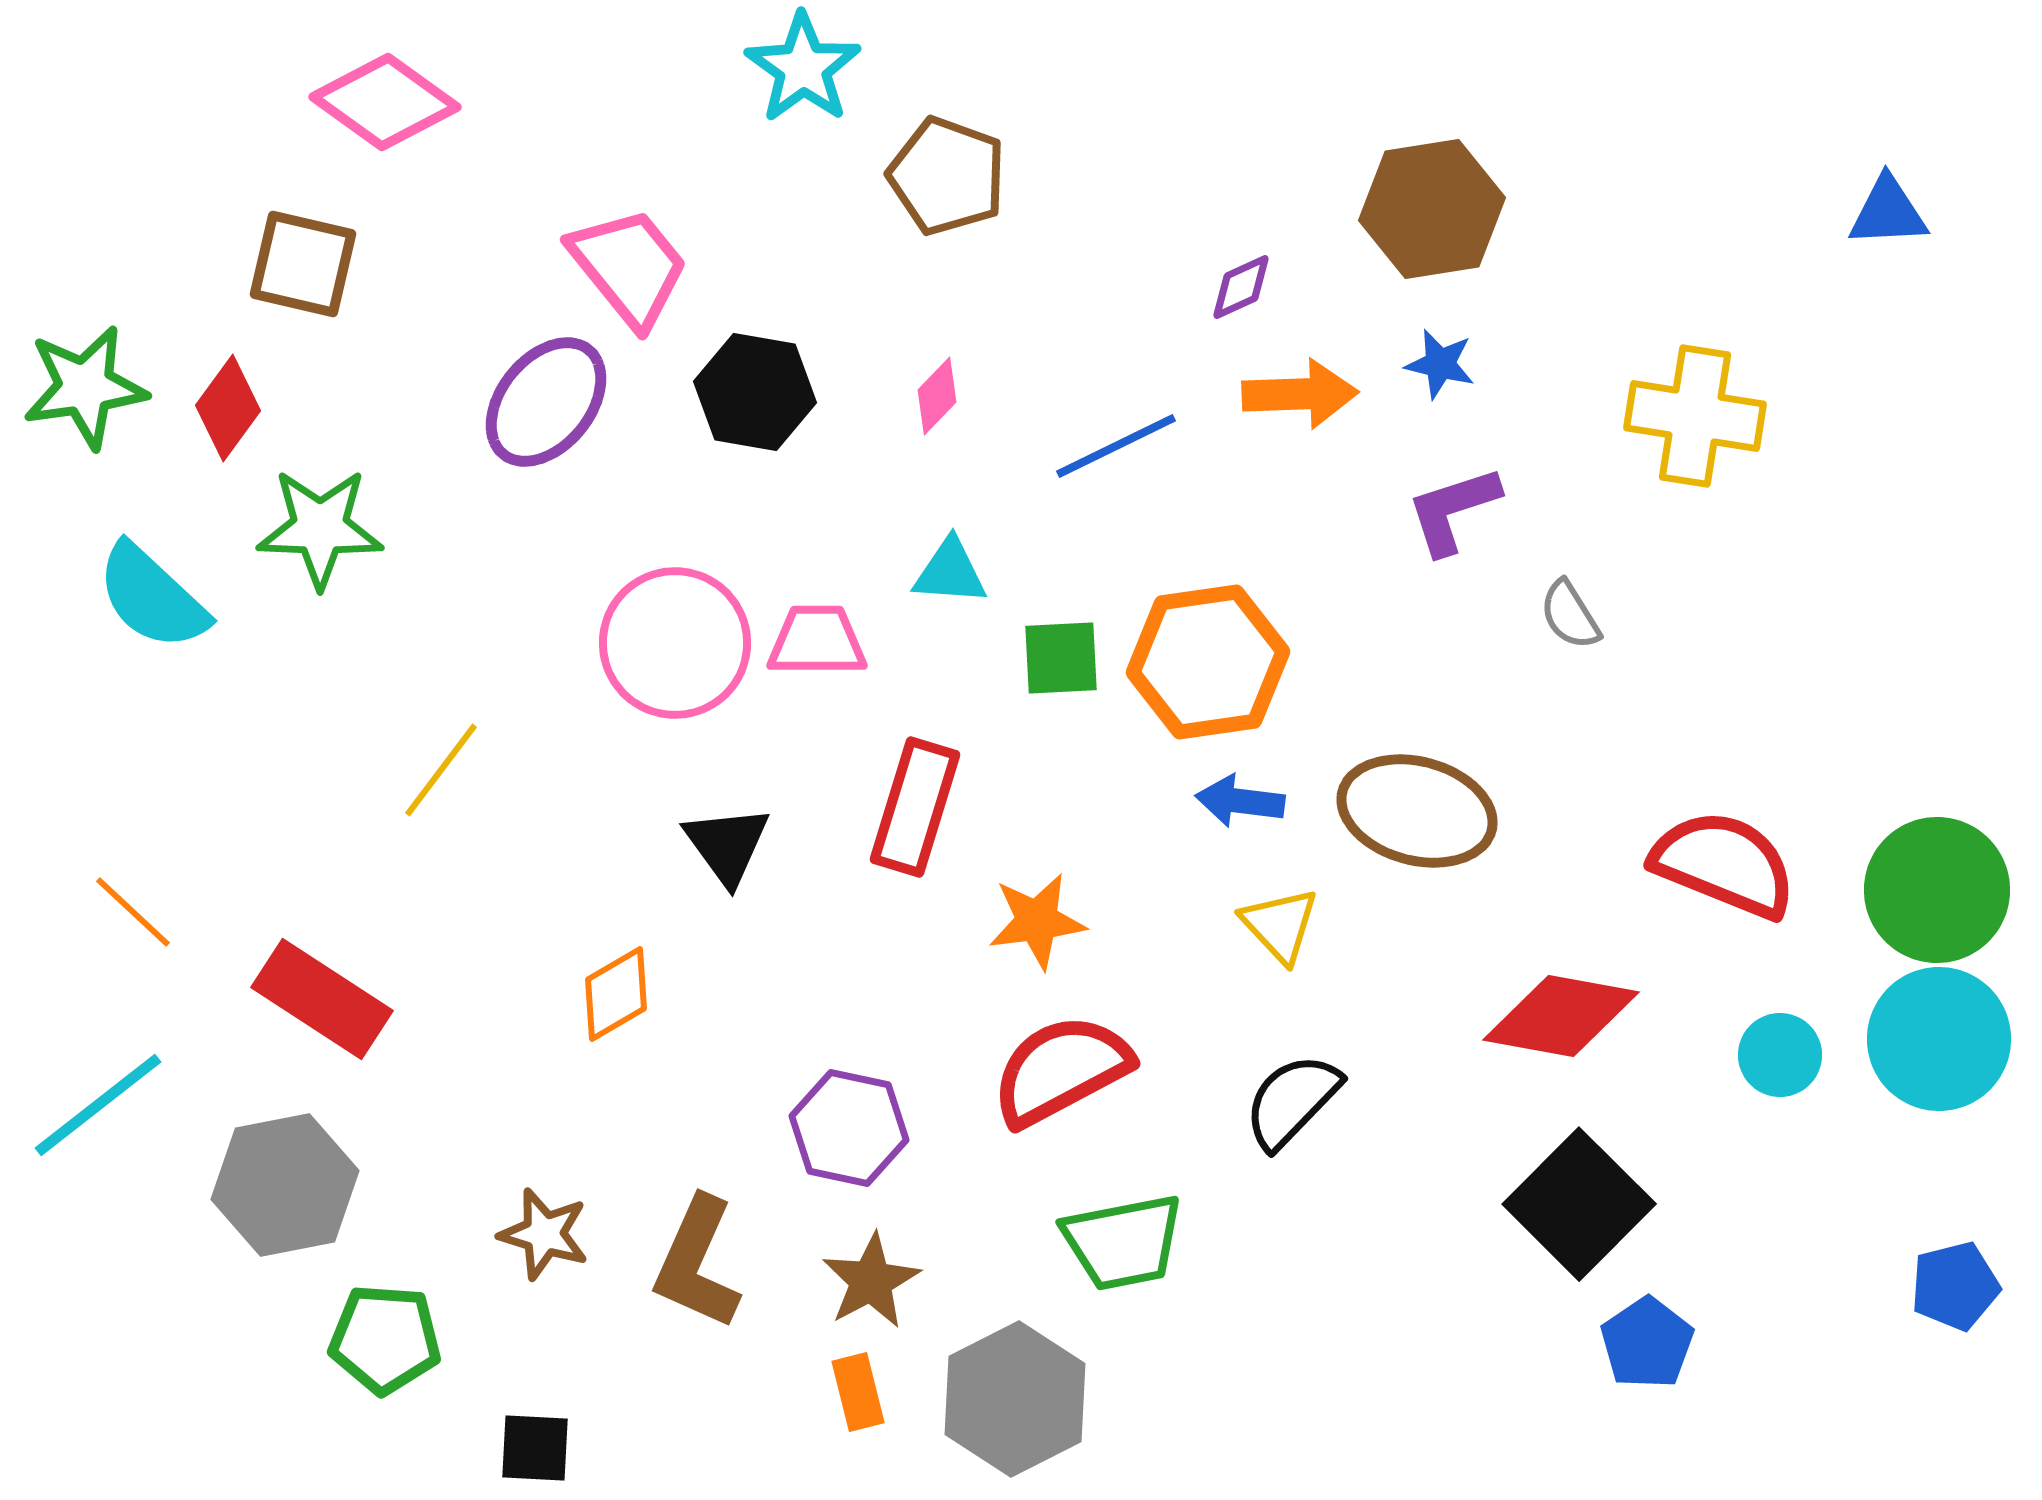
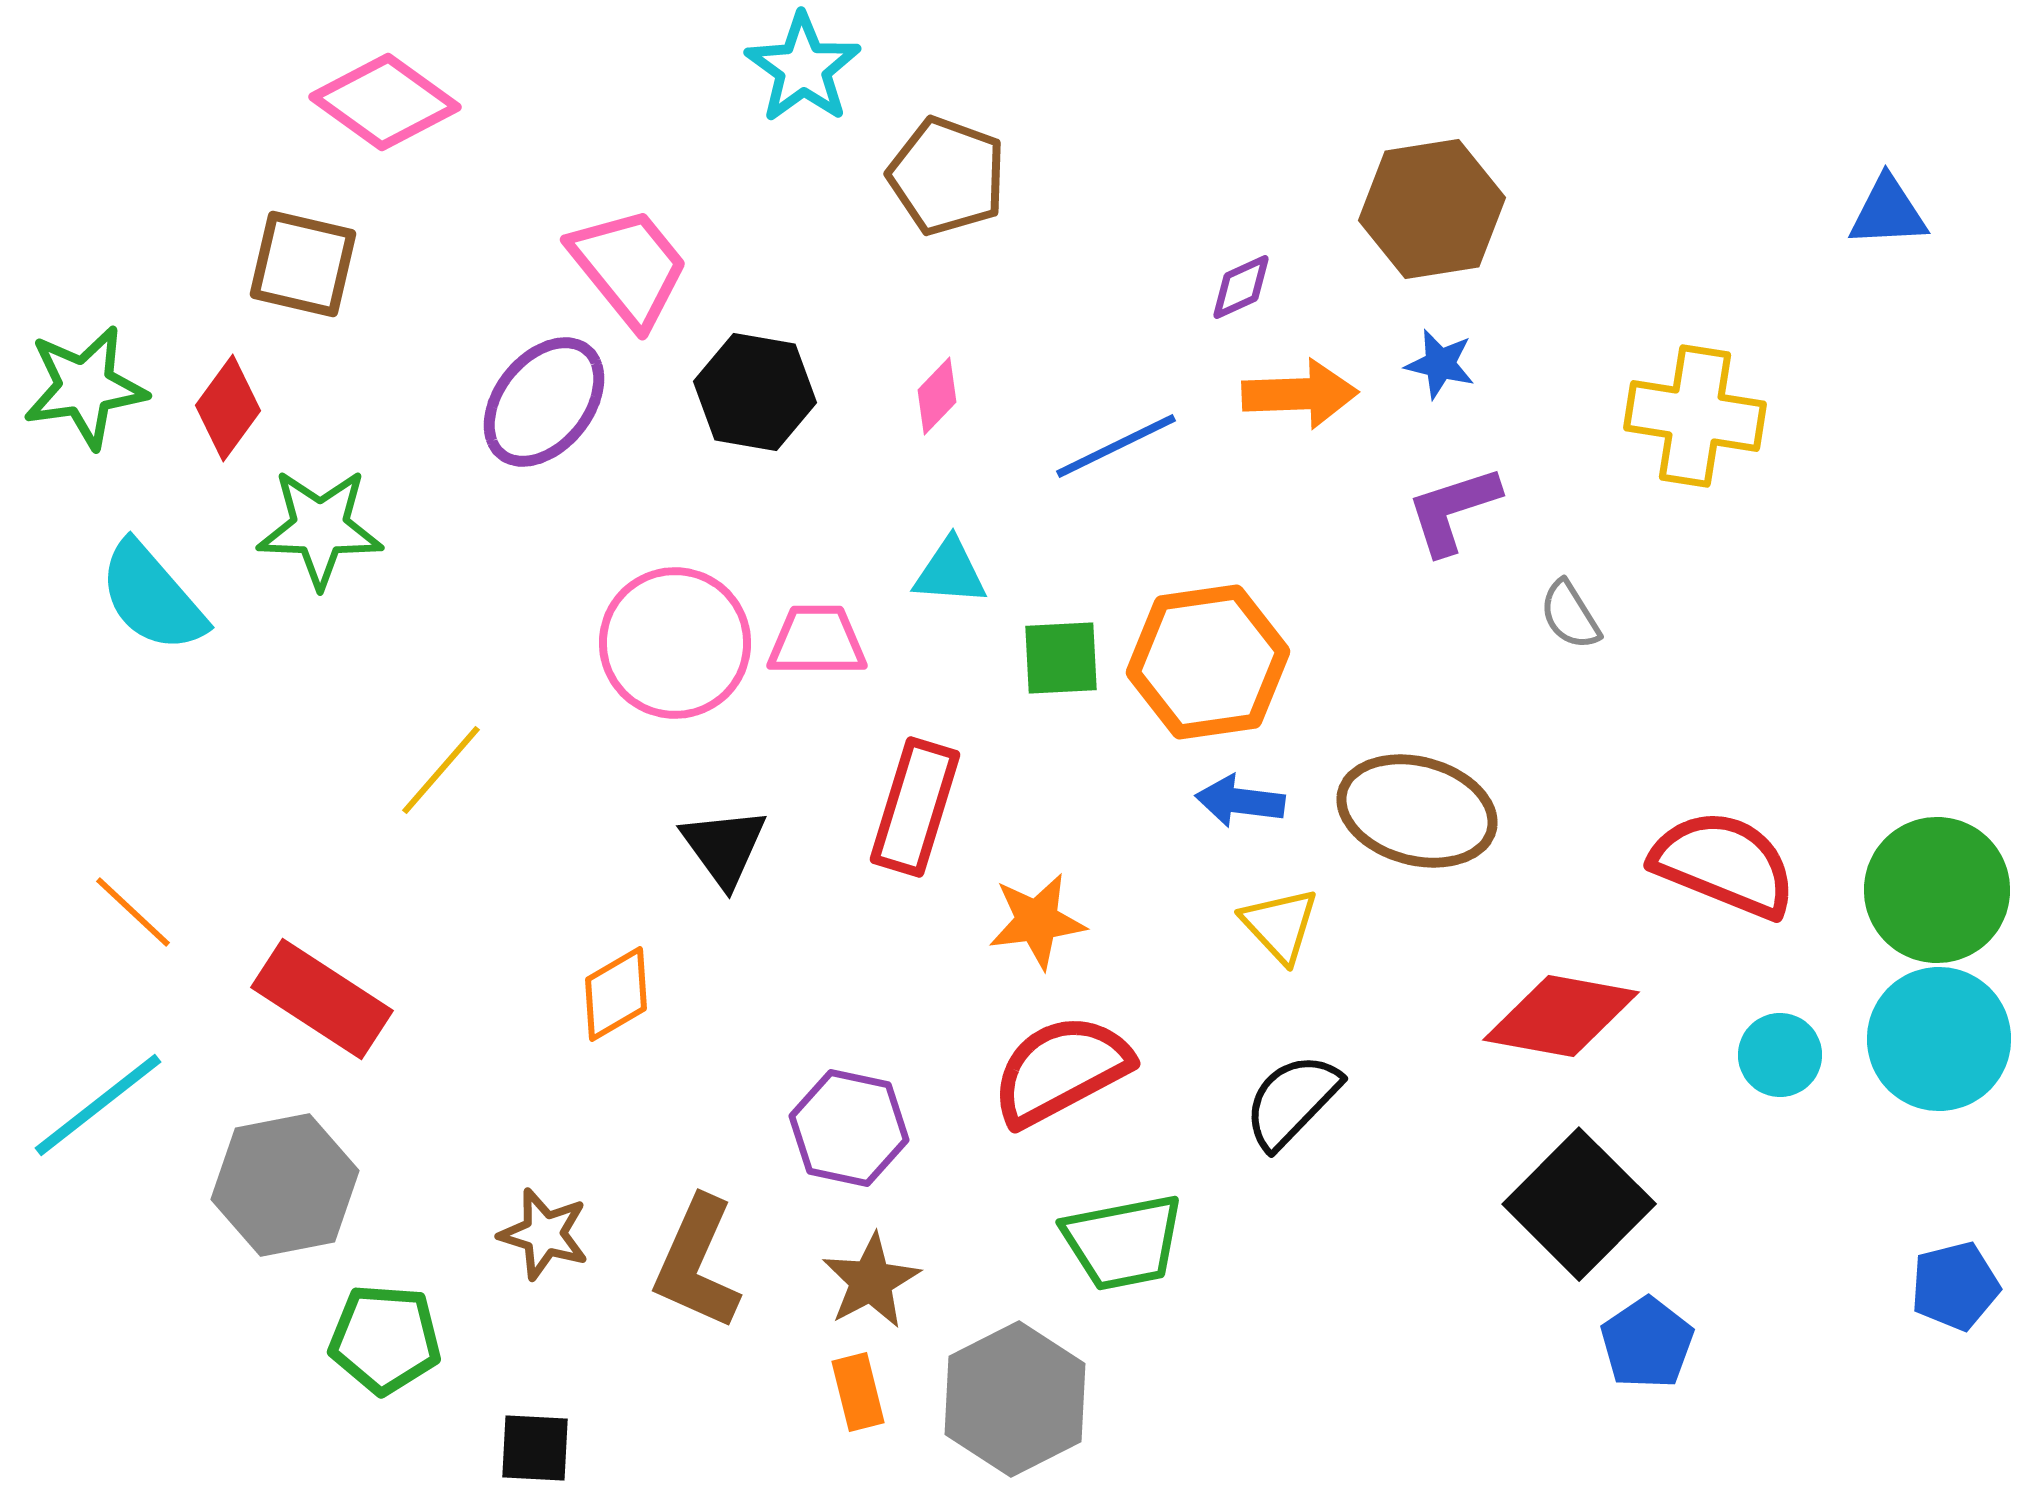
purple ellipse at (546, 402): moved 2 px left
cyan semicircle at (152, 597): rotated 6 degrees clockwise
yellow line at (441, 770): rotated 4 degrees clockwise
black triangle at (727, 845): moved 3 px left, 2 px down
